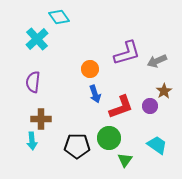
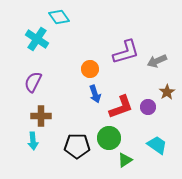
cyan cross: rotated 15 degrees counterclockwise
purple L-shape: moved 1 px left, 1 px up
purple semicircle: rotated 20 degrees clockwise
brown star: moved 3 px right, 1 px down
purple circle: moved 2 px left, 1 px down
brown cross: moved 3 px up
cyan arrow: moved 1 px right
green triangle: rotated 21 degrees clockwise
